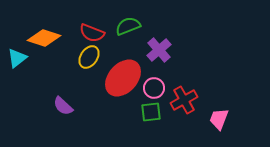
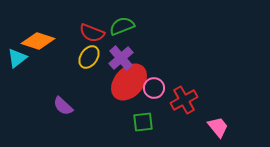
green semicircle: moved 6 px left
orange diamond: moved 6 px left, 3 px down
purple cross: moved 38 px left, 8 px down
red ellipse: moved 6 px right, 4 px down
green square: moved 8 px left, 10 px down
pink trapezoid: moved 1 px left, 8 px down; rotated 120 degrees clockwise
